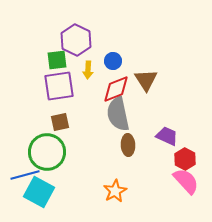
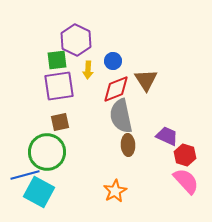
gray semicircle: moved 3 px right, 2 px down
red hexagon: moved 4 px up; rotated 10 degrees counterclockwise
